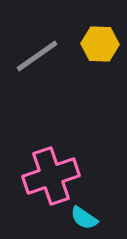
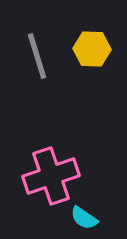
yellow hexagon: moved 8 px left, 5 px down
gray line: rotated 72 degrees counterclockwise
